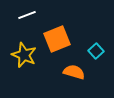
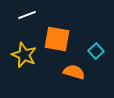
orange square: rotated 32 degrees clockwise
